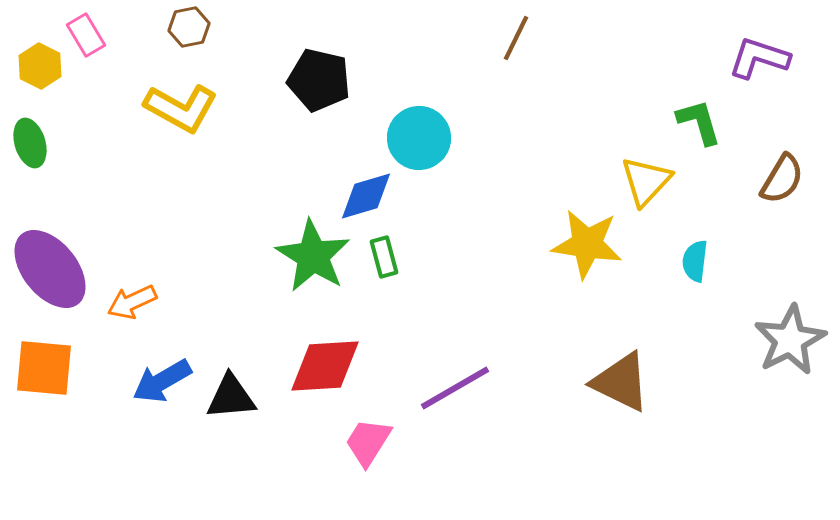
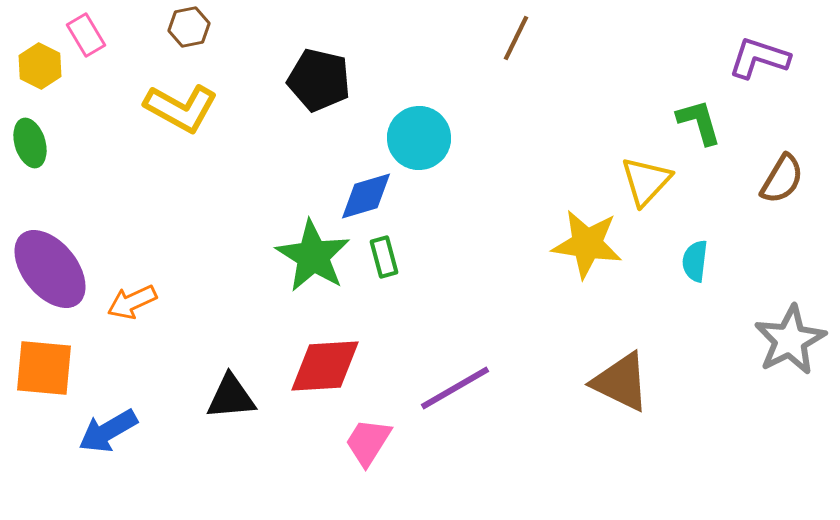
blue arrow: moved 54 px left, 50 px down
